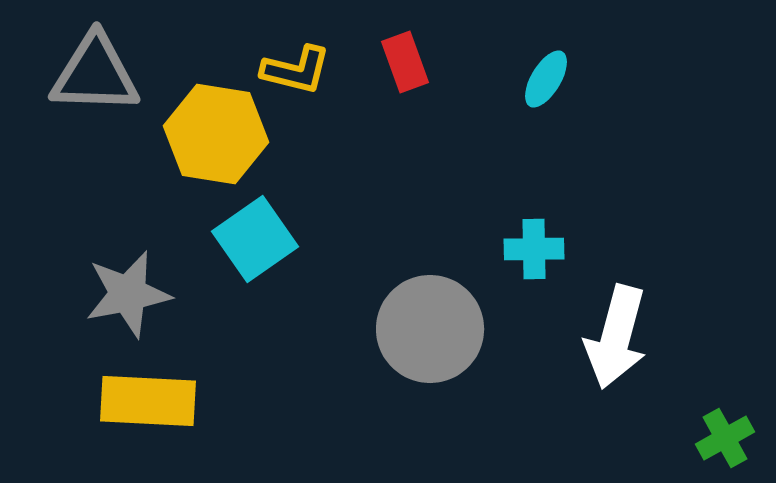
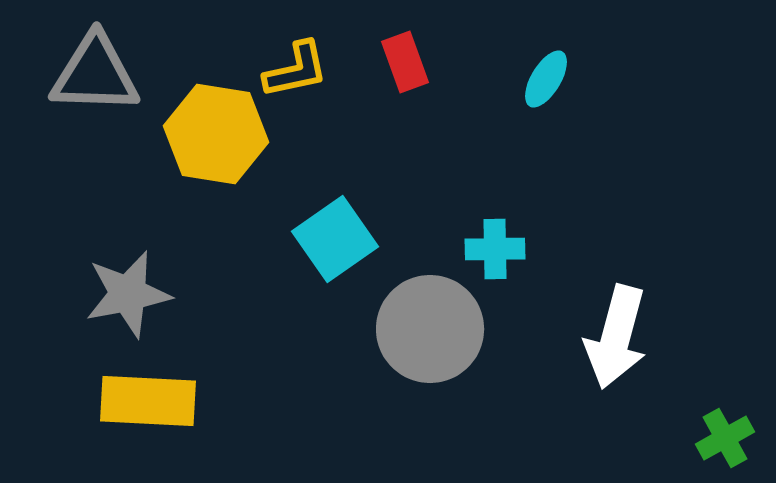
yellow L-shape: rotated 26 degrees counterclockwise
cyan square: moved 80 px right
cyan cross: moved 39 px left
